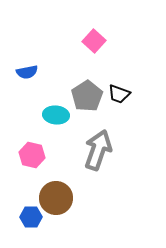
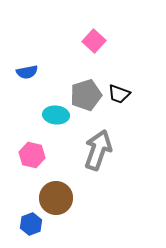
gray pentagon: moved 1 px left, 1 px up; rotated 16 degrees clockwise
blue hexagon: moved 7 px down; rotated 20 degrees counterclockwise
